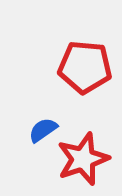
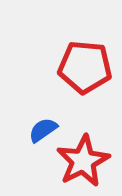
red star: moved 2 px down; rotated 8 degrees counterclockwise
